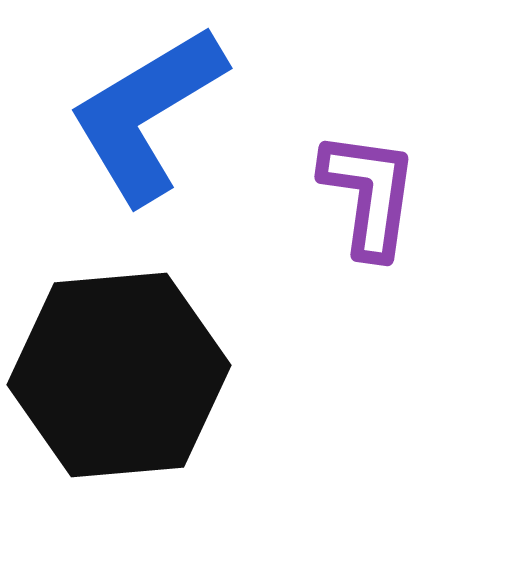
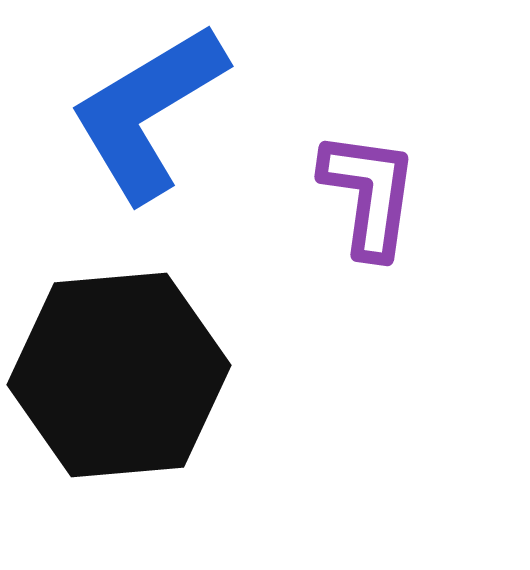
blue L-shape: moved 1 px right, 2 px up
